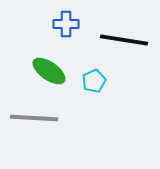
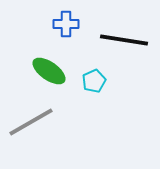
gray line: moved 3 px left, 4 px down; rotated 33 degrees counterclockwise
